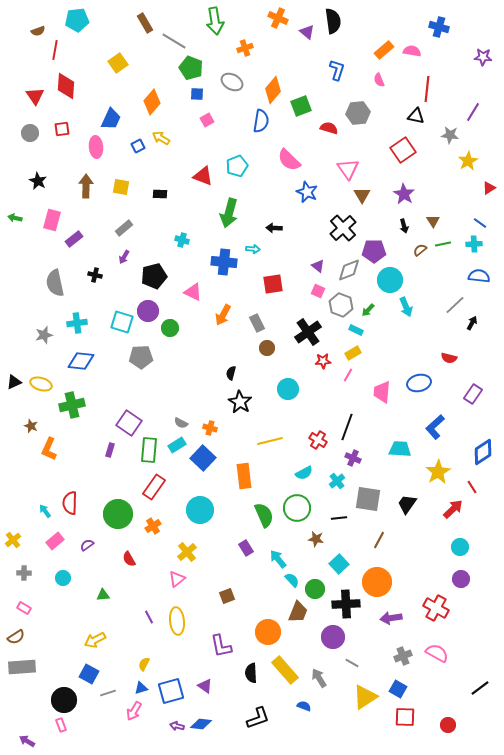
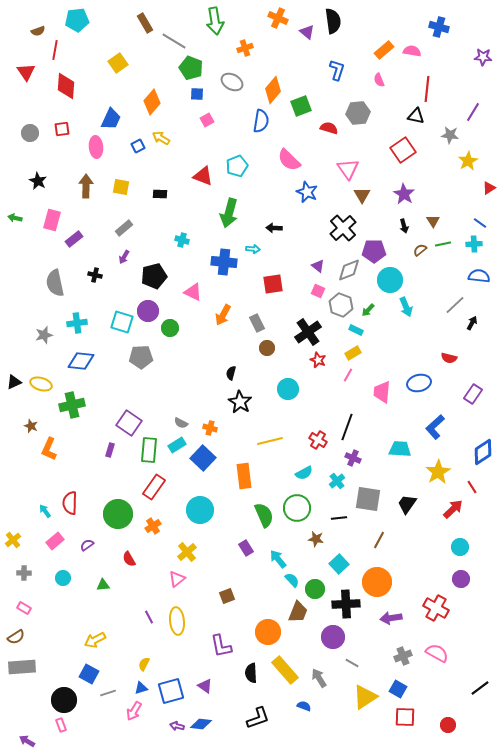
red triangle at (35, 96): moved 9 px left, 24 px up
red star at (323, 361): moved 5 px left, 1 px up; rotated 28 degrees clockwise
green triangle at (103, 595): moved 10 px up
